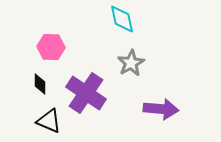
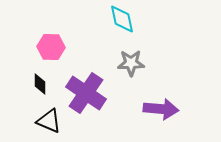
gray star: rotated 28 degrees clockwise
